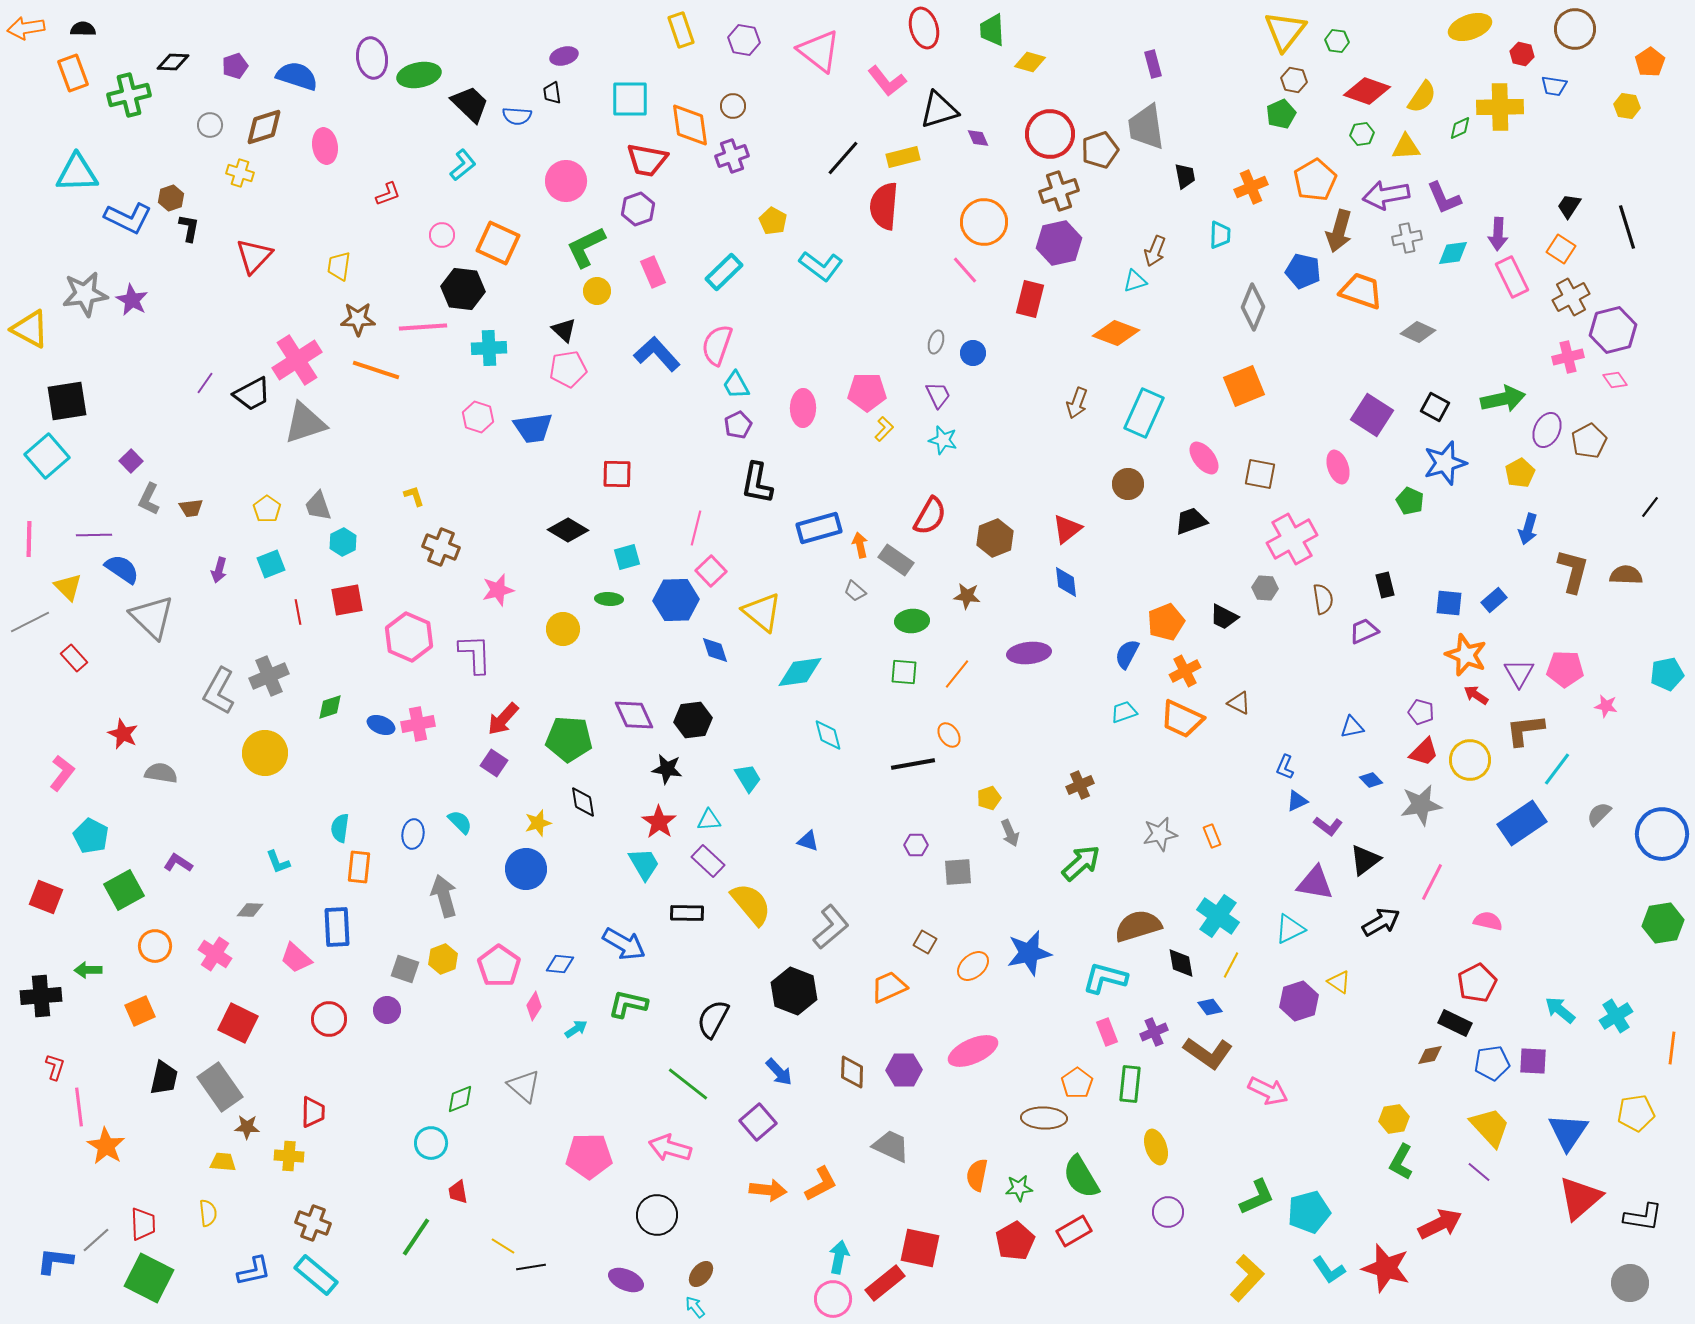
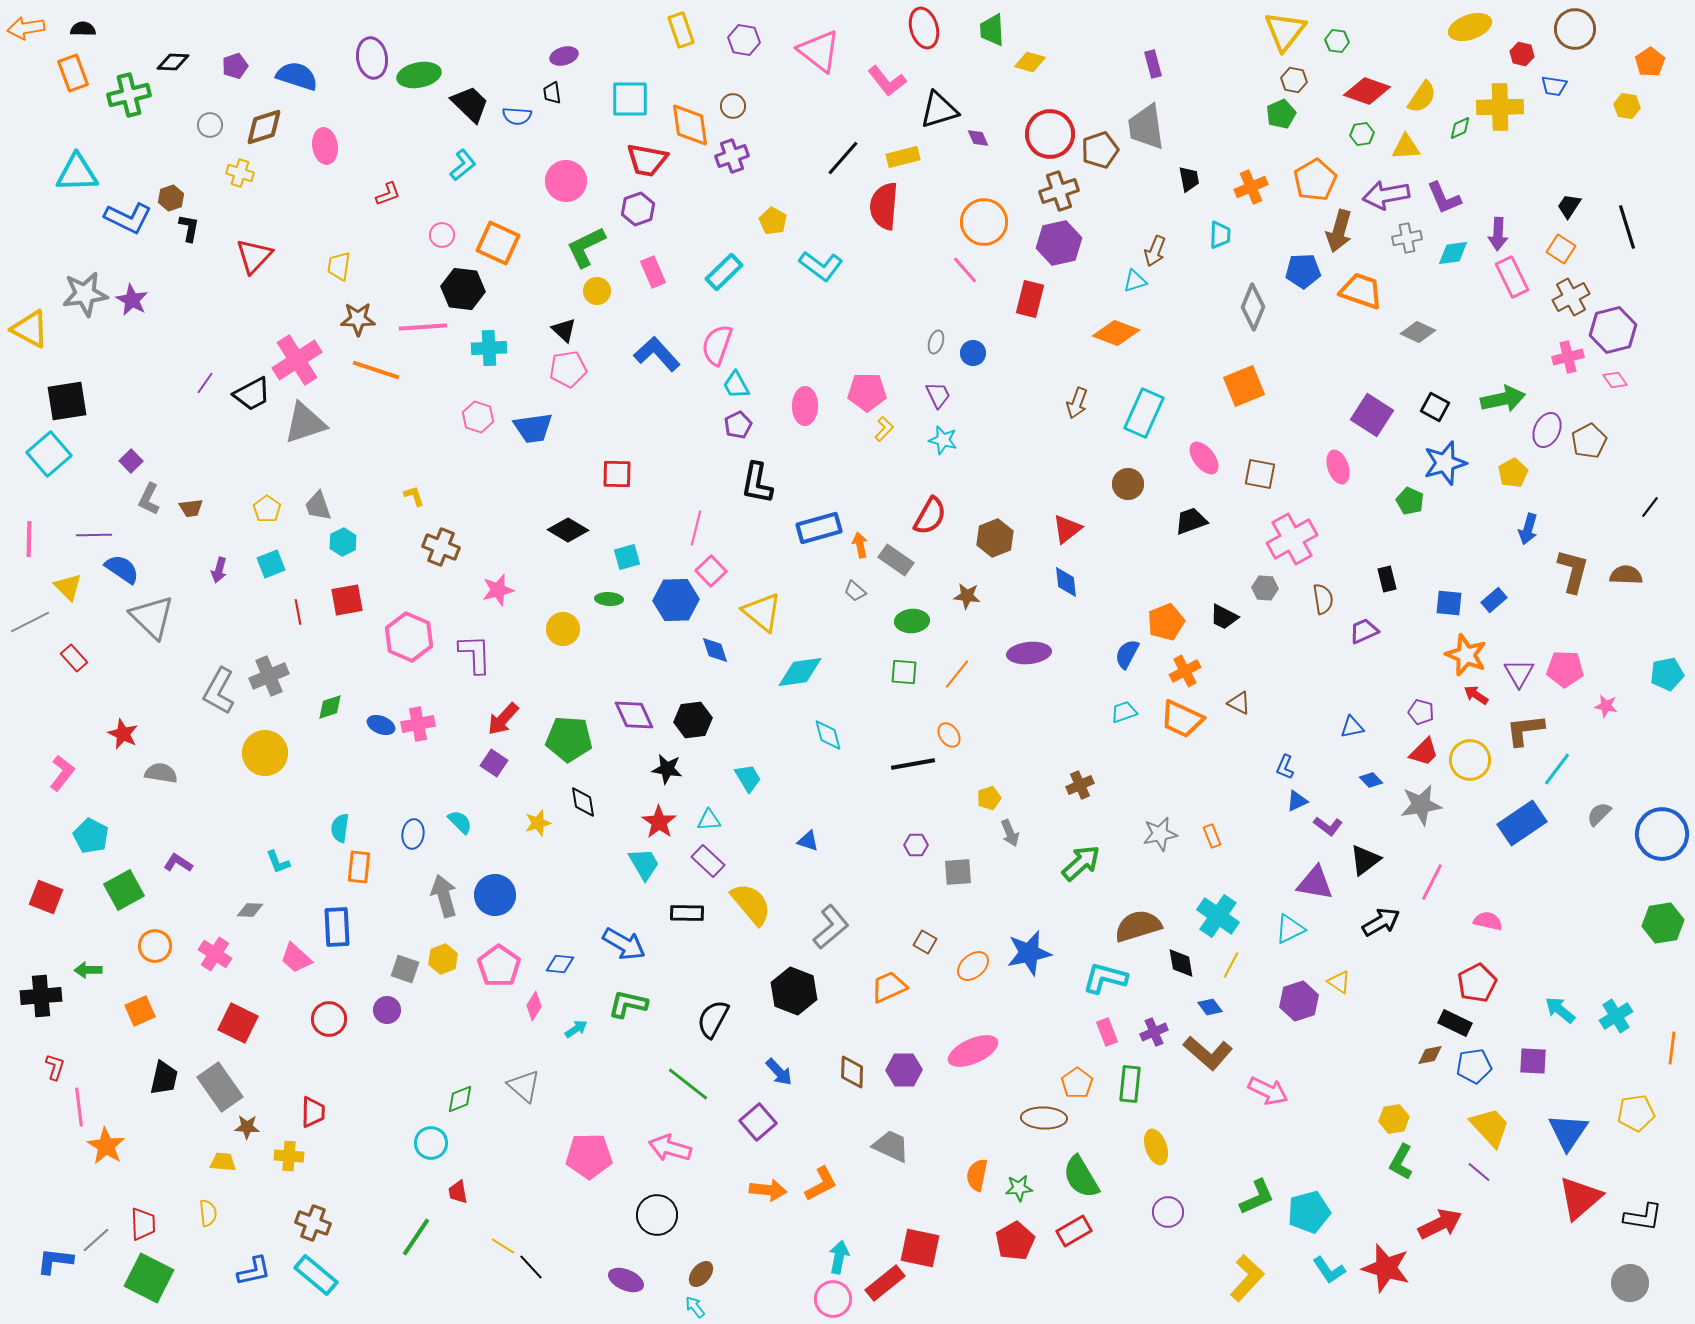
black trapezoid at (1185, 176): moved 4 px right, 3 px down
blue pentagon at (1303, 271): rotated 16 degrees counterclockwise
pink ellipse at (803, 408): moved 2 px right, 2 px up
cyan square at (47, 456): moved 2 px right, 2 px up
yellow pentagon at (1520, 473): moved 7 px left
black rectangle at (1385, 585): moved 2 px right, 6 px up
blue circle at (526, 869): moved 31 px left, 26 px down
brown L-shape at (1208, 1053): rotated 6 degrees clockwise
blue pentagon at (1492, 1063): moved 18 px left, 3 px down
black line at (531, 1267): rotated 56 degrees clockwise
